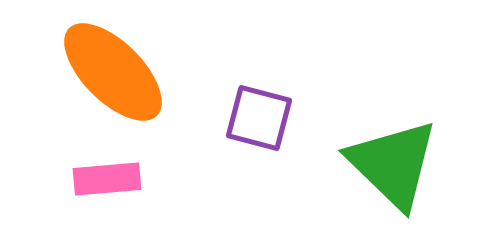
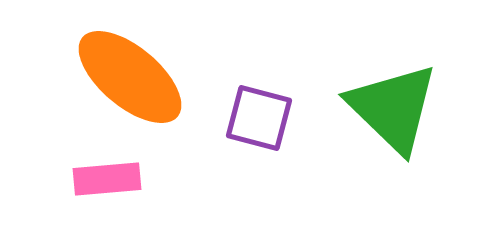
orange ellipse: moved 17 px right, 5 px down; rotated 5 degrees counterclockwise
green triangle: moved 56 px up
